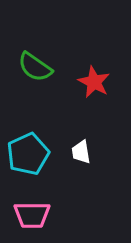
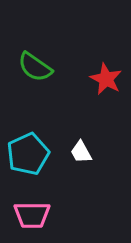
red star: moved 12 px right, 3 px up
white trapezoid: rotated 20 degrees counterclockwise
